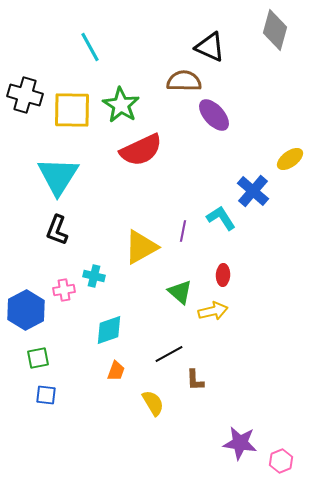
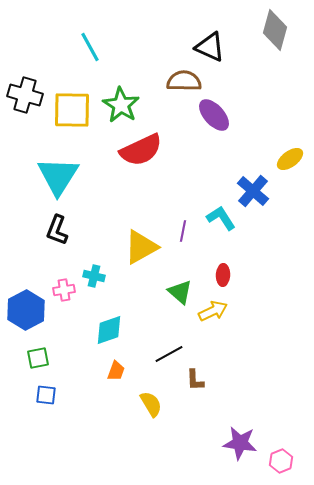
yellow arrow: rotated 12 degrees counterclockwise
yellow semicircle: moved 2 px left, 1 px down
